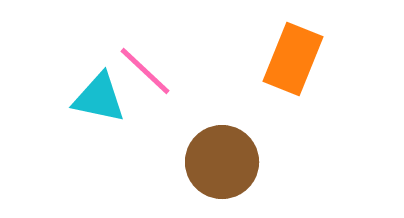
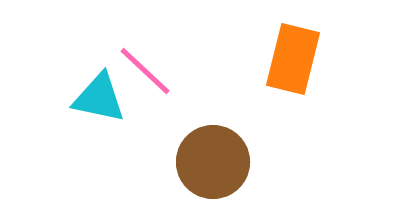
orange rectangle: rotated 8 degrees counterclockwise
brown circle: moved 9 px left
